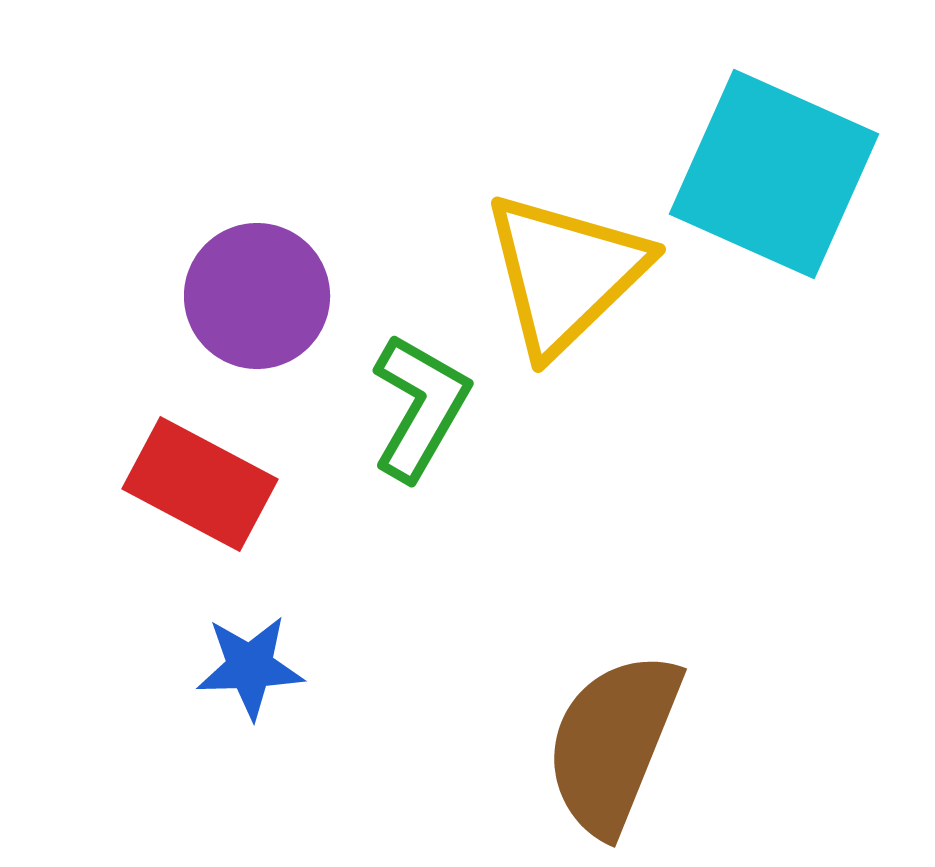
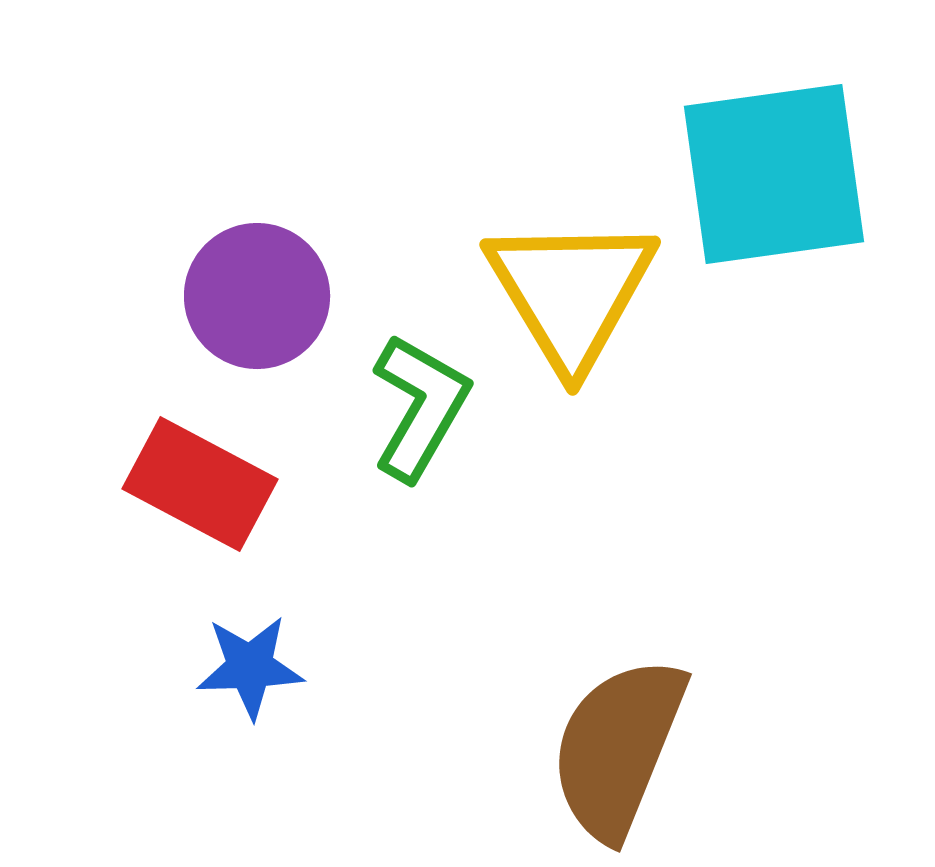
cyan square: rotated 32 degrees counterclockwise
yellow triangle: moved 6 px right, 19 px down; rotated 17 degrees counterclockwise
brown semicircle: moved 5 px right, 5 px down
